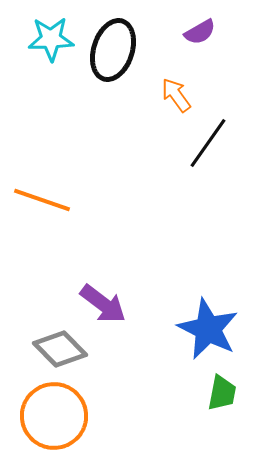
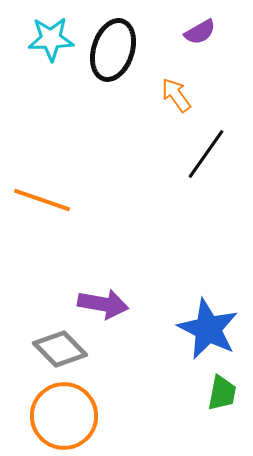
black line: moved 2 px left, 11 px down
purple arrow: rotated 27 degrees counterclockwise
orange circle: moved 10 px right
